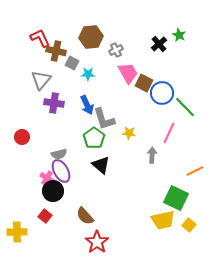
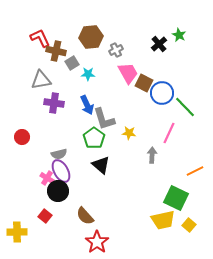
gray square: rotated 32 degrees clockwise
gray triangle: rotated 40 degrees clockwise
black circle: moved 5 px right
